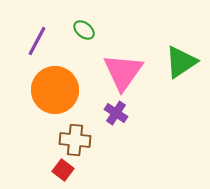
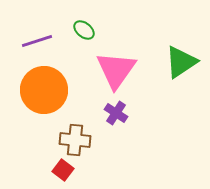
purple line: rotated 44 degrees clockwise
pink triangle: moved 7 px left, 2 px up
orange circle: moved 11 px left
